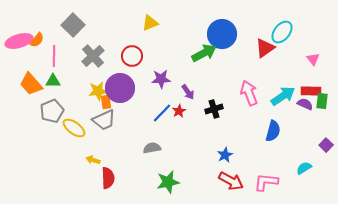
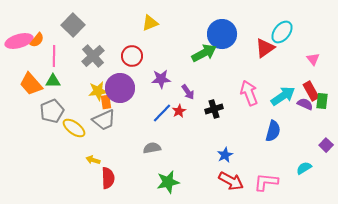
red rectangle: rotated 60 degrees clockwise
